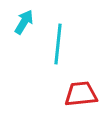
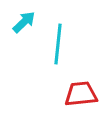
cyan arrow: rotated 15 degrees clockwise
